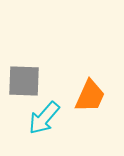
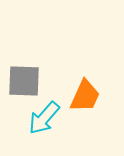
orange trapezoid: moved 5 px left
